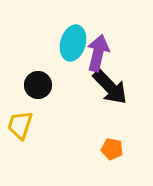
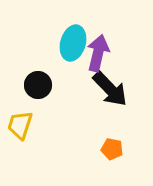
black arrow: moved 2 px down
